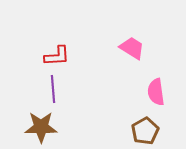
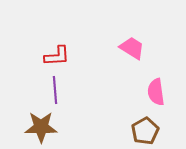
purple line: moved 2 px right, 1 px down
